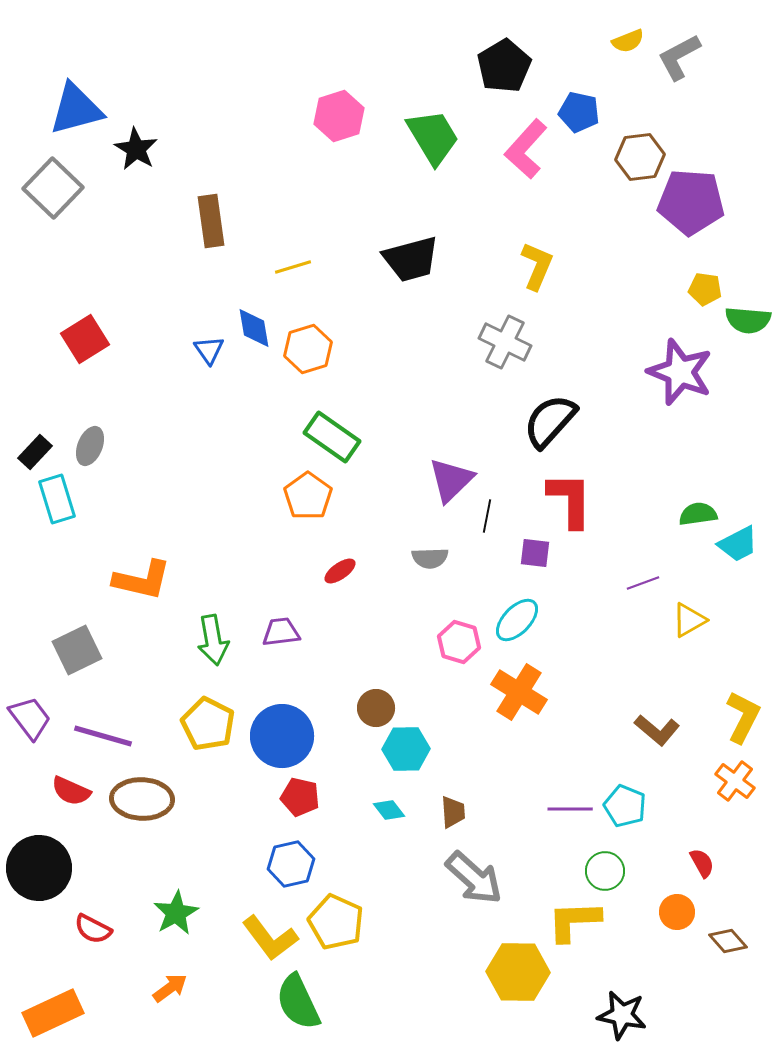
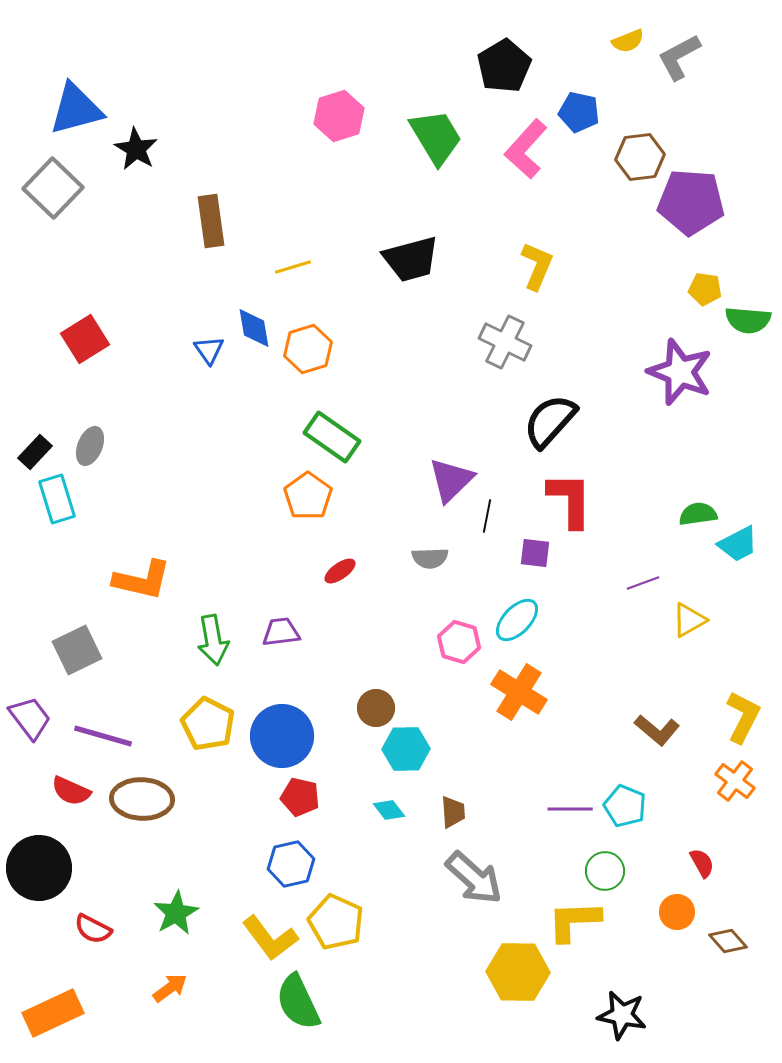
green trapezoid at (433, 137): moved 3 px right
